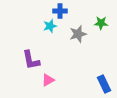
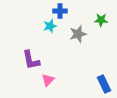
green star: moved 3 px up
pink triangle: rotated 16 degrees counterclockwise
